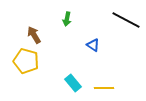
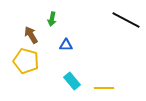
green arrow: moved 15 px left
brown arrow: moved 3 px left
blue triangle: moved 27 px left; rotated 32 degrees counterclockwise
cyan rectangle: moved 1 px left, 2 px up
